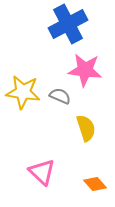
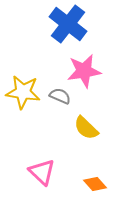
blue cross: rotated 24 degrees counterclockwise
pink star: moved 1 px left, 1 px down; rotated 16 degrees counterclockwise
yellow semicircle: rotated 152 degrees clockwise
